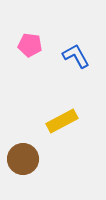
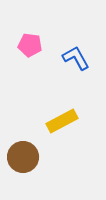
blue L-shape: moved 2 px down
brown circle: moved 2 px up
